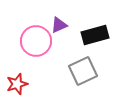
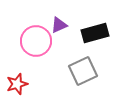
black rectangle: moved 2 px up
